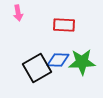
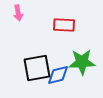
blue diamond: moved 15 px down; rotated 15 degrees counterclockwise
black square: rotated 20 degrees clockwise
